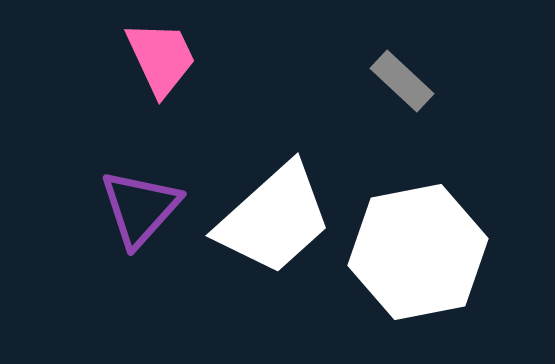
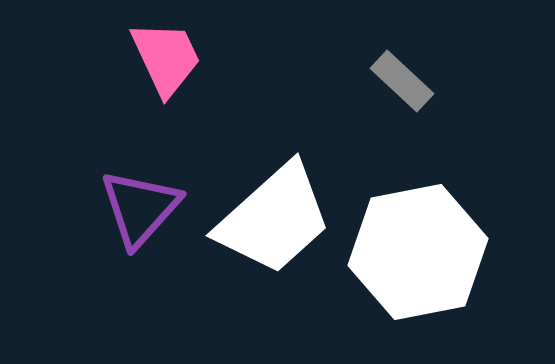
pink trapezoid: moved 5 px right
